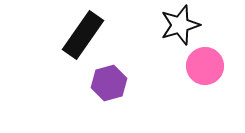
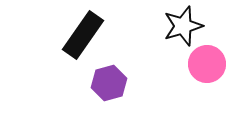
black star: moved 3 px right, 1 px down
pink circle: moved 2 px right, 2 px up
